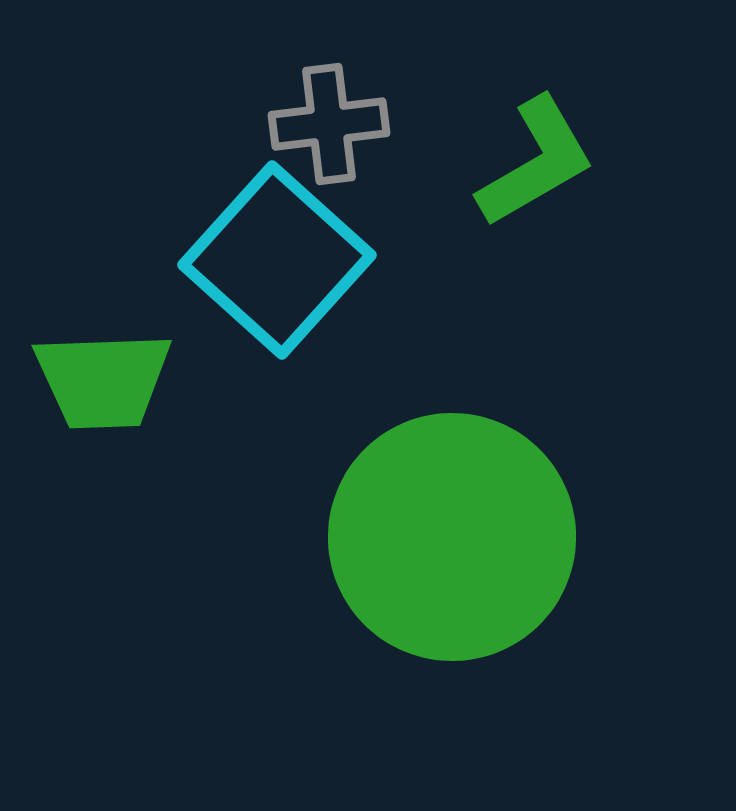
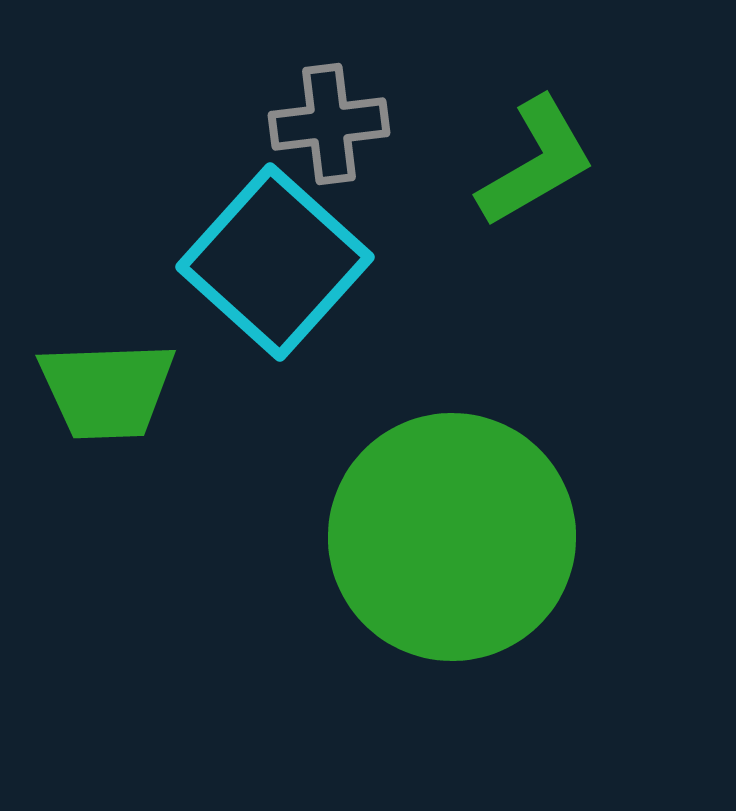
cyan square: moved 2 px left, 2 px down
green trapezoid: moved 4 px right, 10 px down
